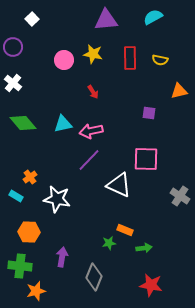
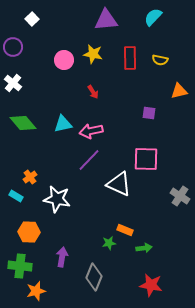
cyan semicircle: rotated 18 degrees counterclockwise
white triangle: moved 1 px up
